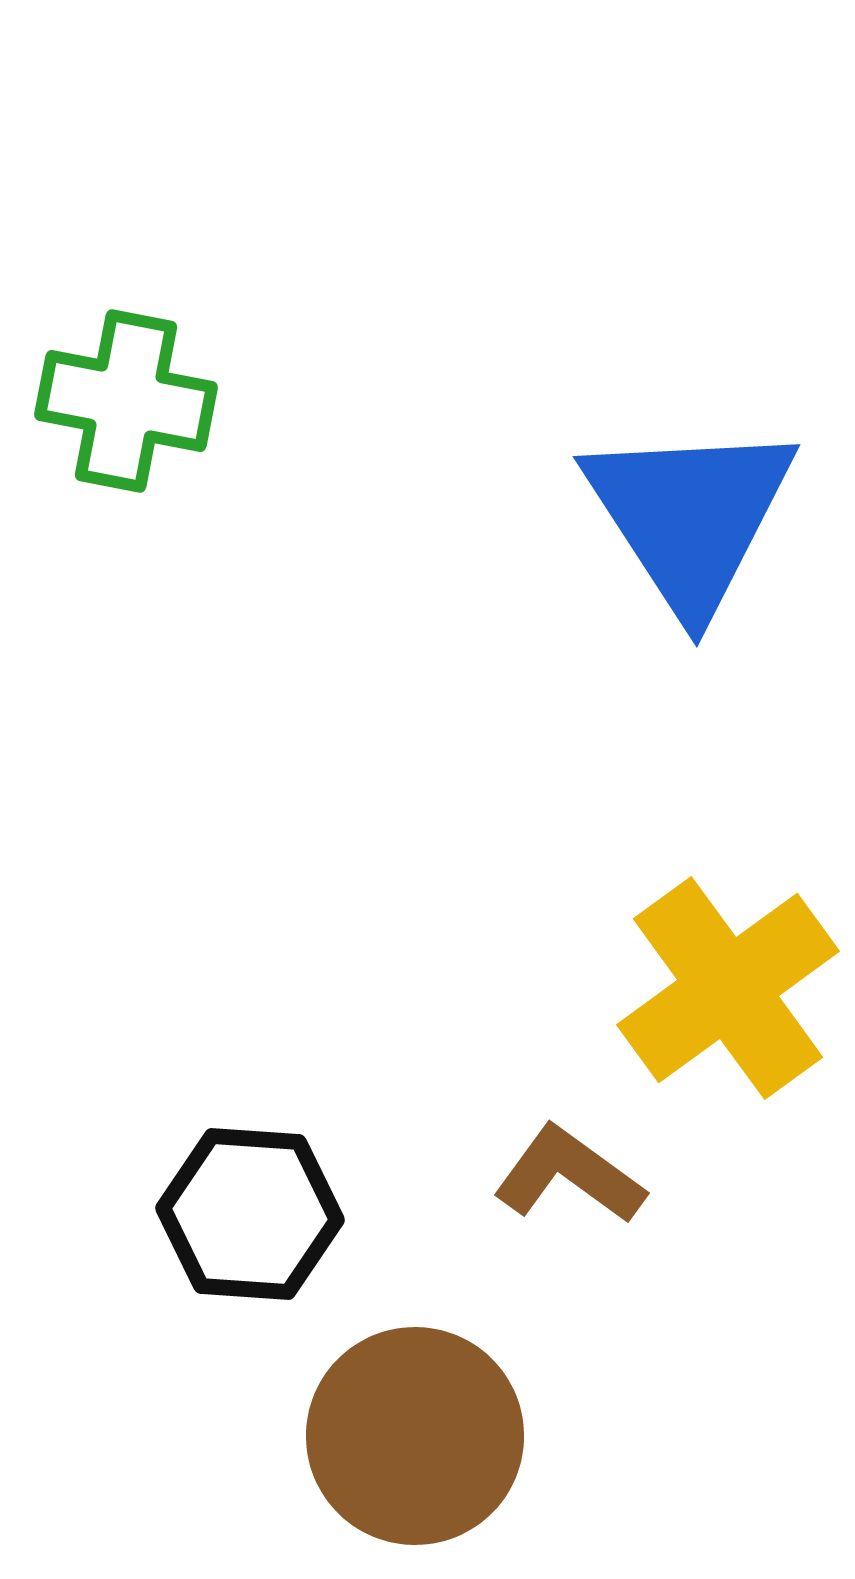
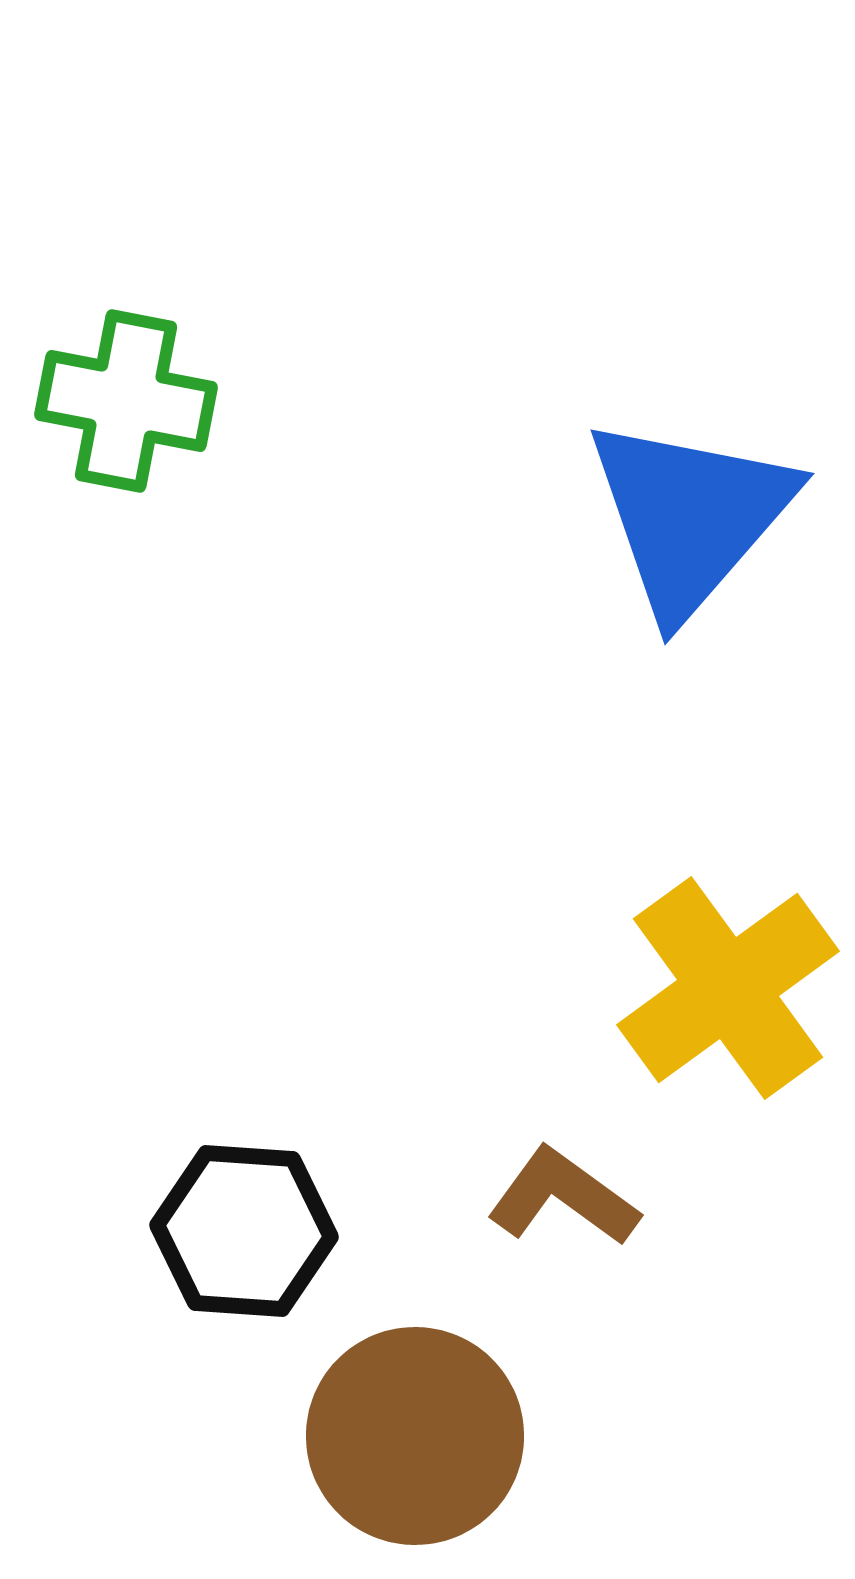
blue triangle: rotated 14 degrees clockwise
brown L-shape: moved 6 px left, 22 px down
black hexagon: moved 6 px left, 17 px down
